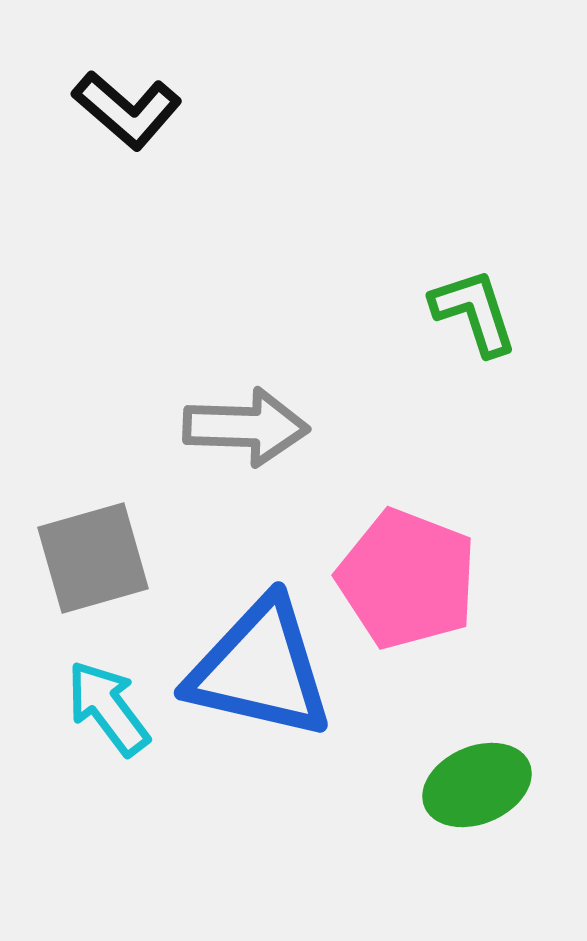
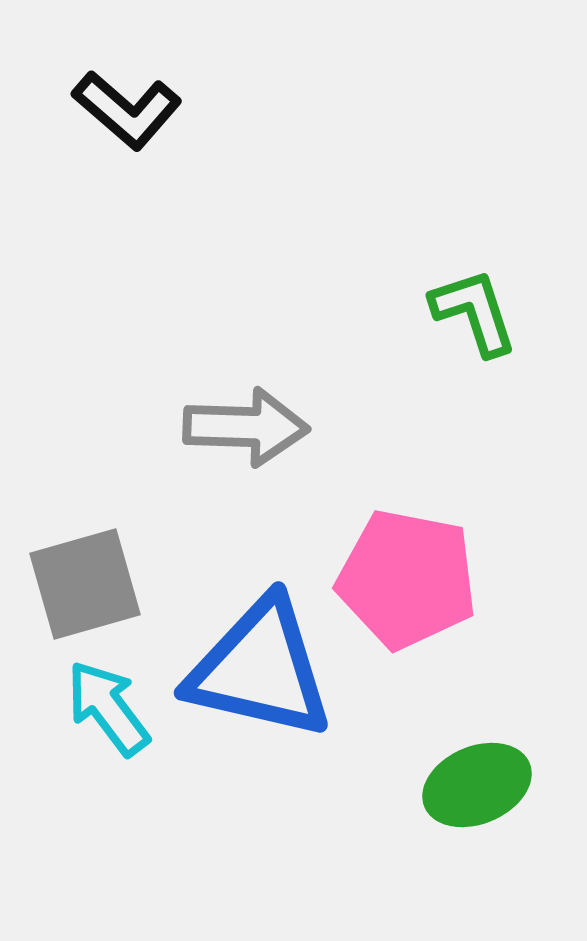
gray square: moved 8 px left, 26 px down
pink pentagon: rotated 10 degrees counterclockwise
